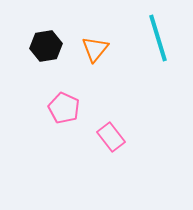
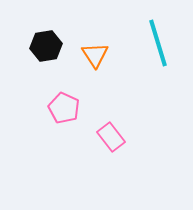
cyan line: moved 5 px down
orange triangle: moved 6 px down; rotated 12 degrees counterclockwise
